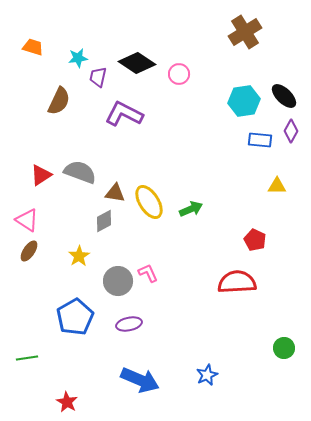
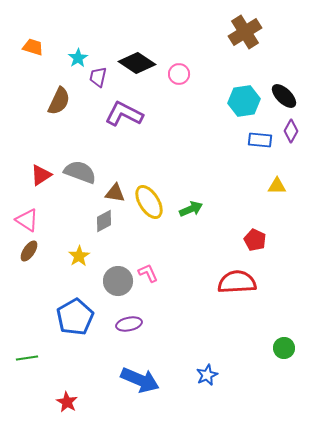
cyan star: rotated 24 degrees counterclockwise
